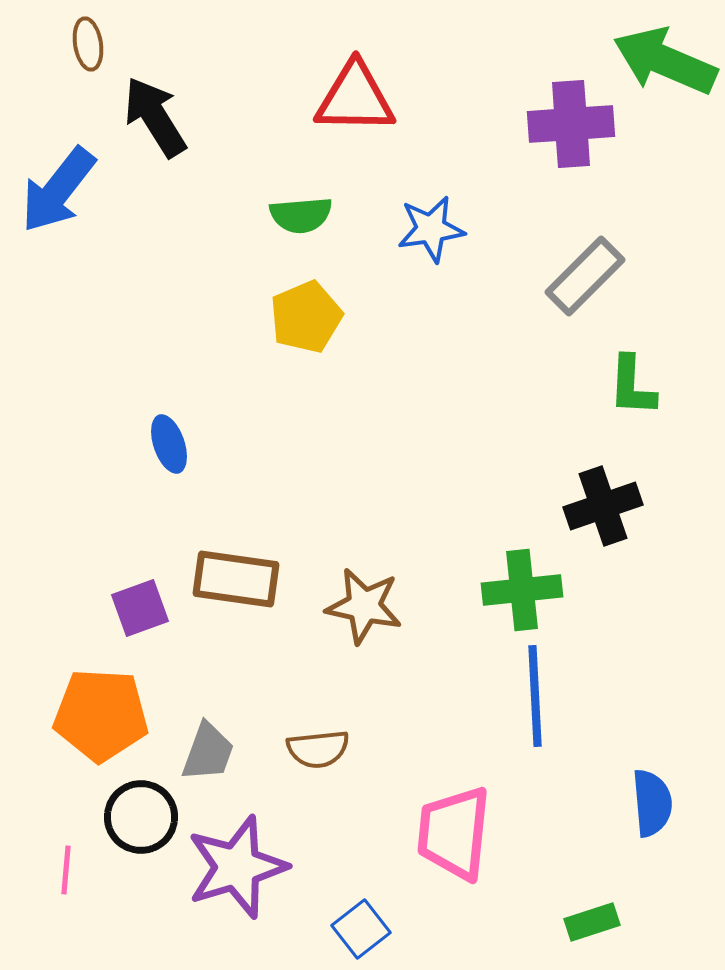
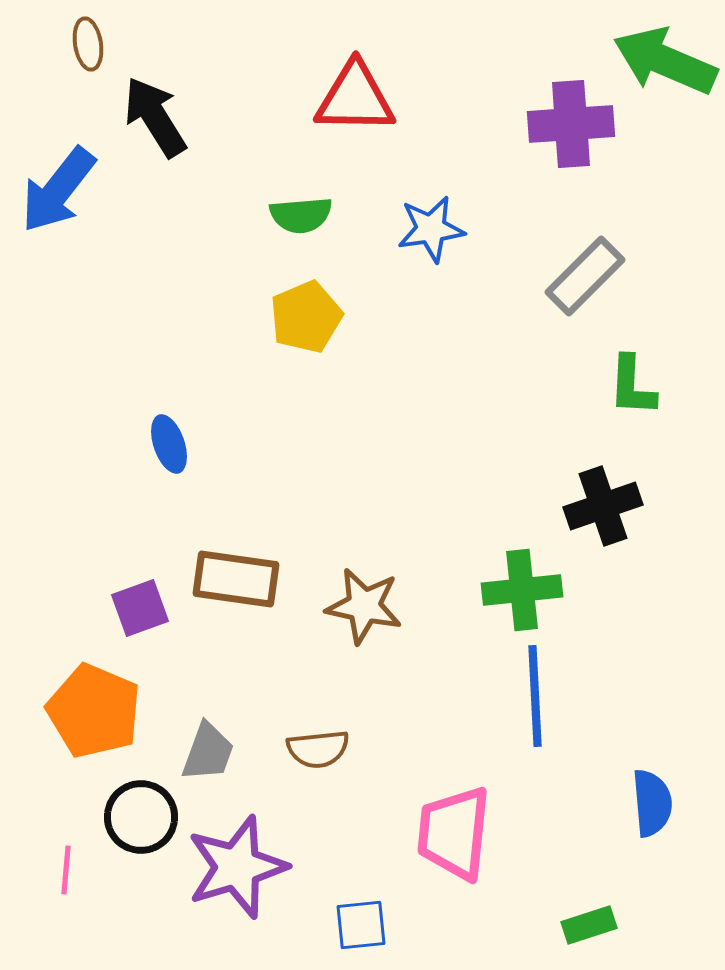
orange pentagon: moved 7 px left, 4 px up; rotated 20 degrees clockwise
green rectangle: moved 3 px left, 3 px down
blue square: moved 4 px up; rotated 32 degrees clockwise
